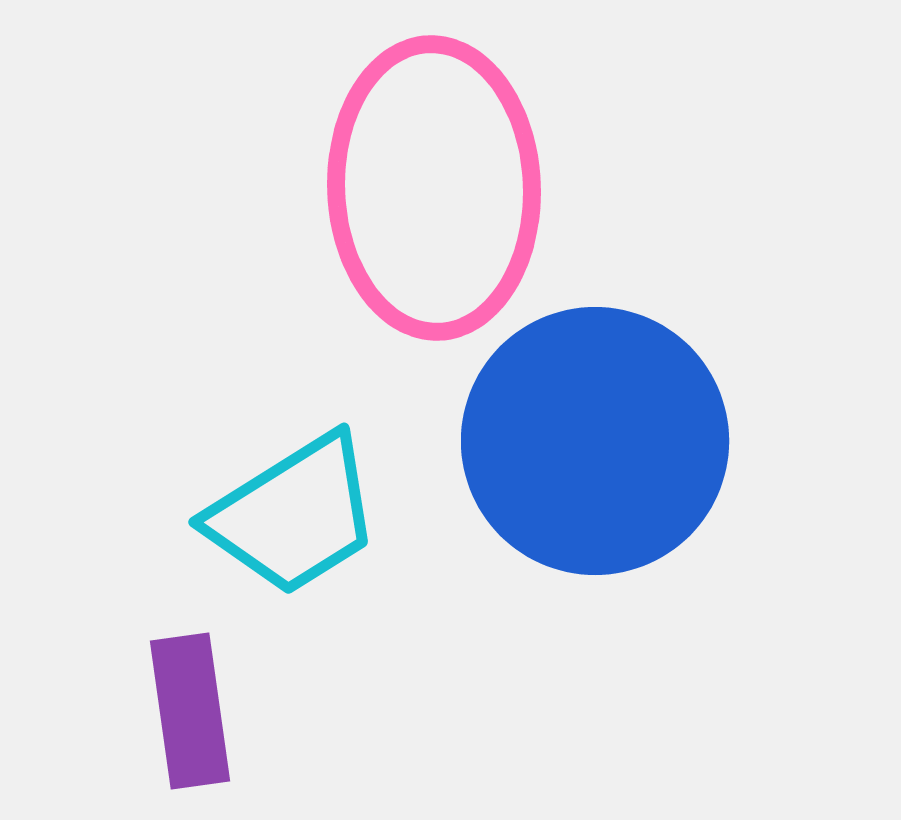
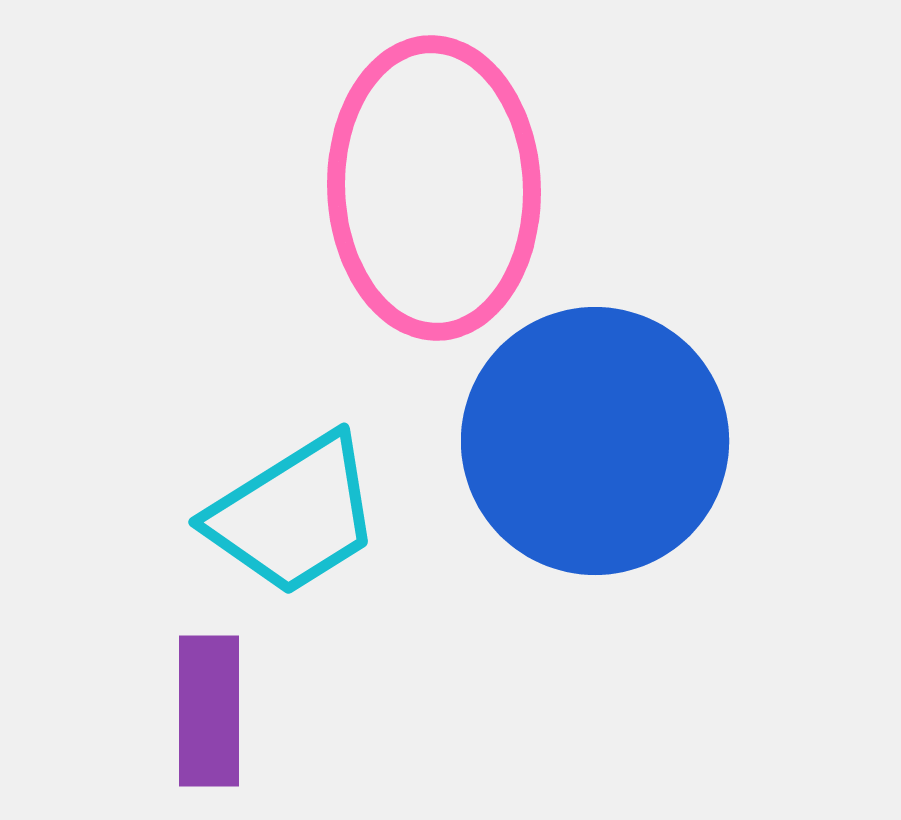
purple rectangle: moved 19 px right; rotated 8 degrees clockwise
